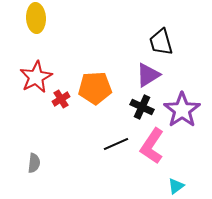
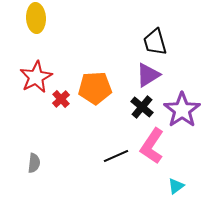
black trapezoid: moved 6 px left
red cross: rotated 12 degrees counterclockwise
black cross: rotated 15 degrees clockwise
black line: moved 12 px down
